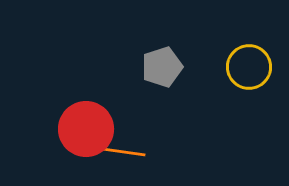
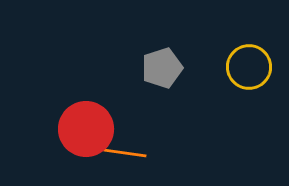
gray pentagon: moved 1 px down
orange line: moved 1 px right, 1 px down
